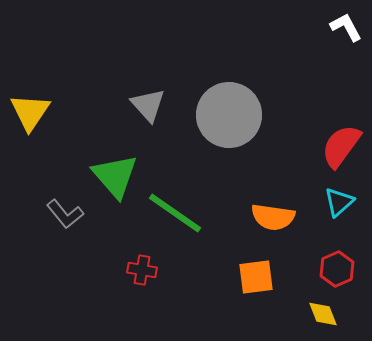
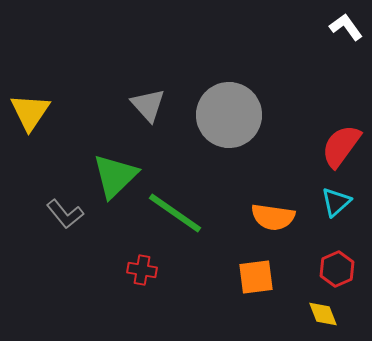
white L-shape: rotated 8 degrees counterclockwise
green triangle: rotated 27 degrees clockwise
cyan triangle: moved 3 px left
